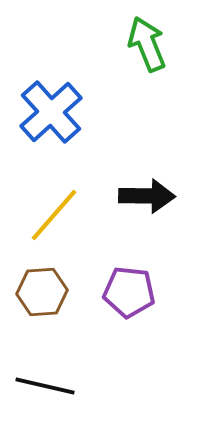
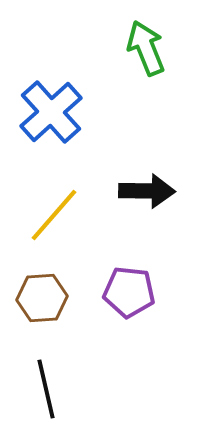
green arrow: moved 1 px left, 4 px down
black arrow: moved 5 px up
brown hexagon: moved 6 px down
black line: moved 1 px right, 3 px down; rotated 64 degrees clockwise
